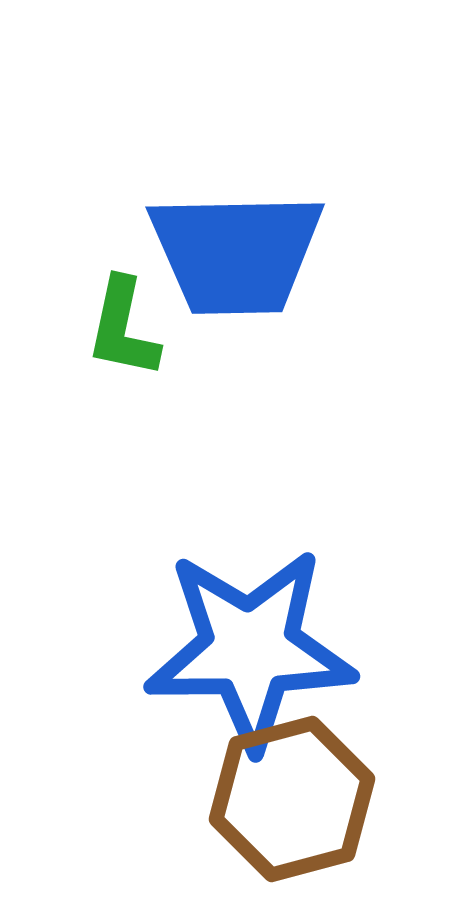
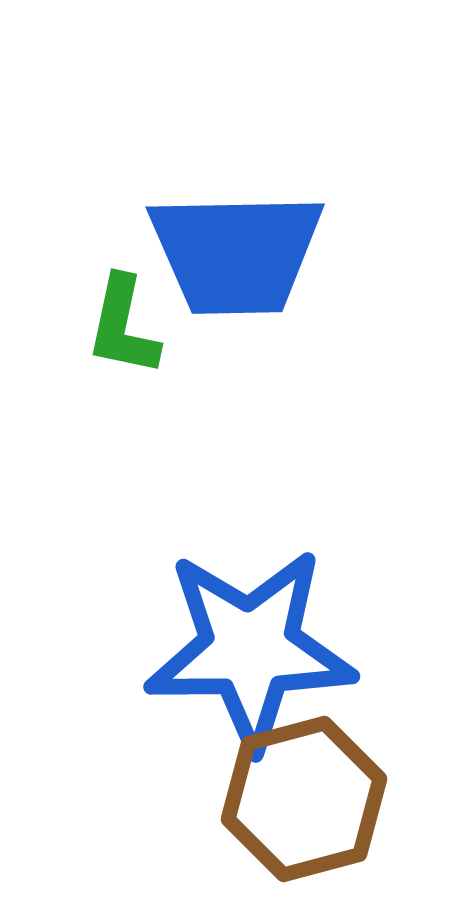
green L-shape: moved 2 px up
brown hexagon: moved 12 px right
